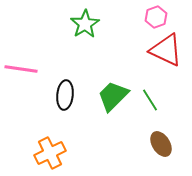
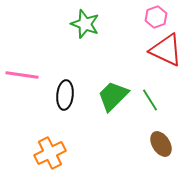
green star: rotated 20 degrees counterclockwise
pink line: moved 1 px right, 6 px down
